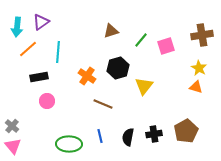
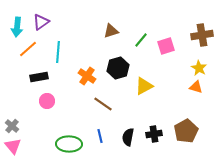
yellow triangle: rotated 24 degrees clockwise
brown line: rotated 12 degrees clockwise
